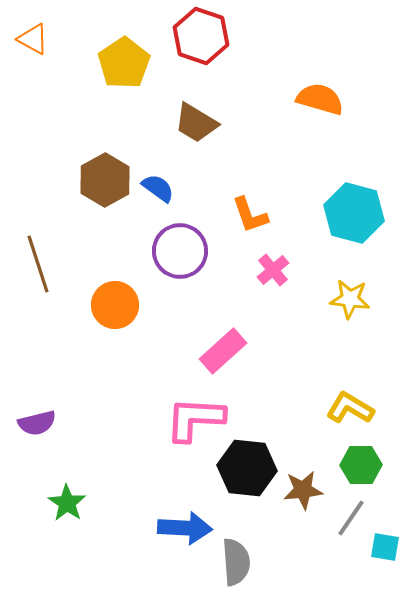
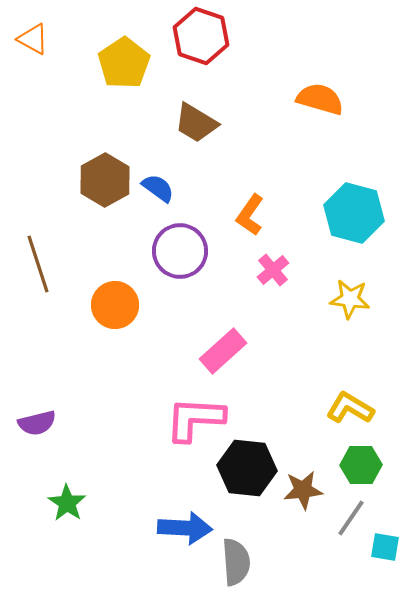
orange L-shape: rotated 54 degrees clockwise
